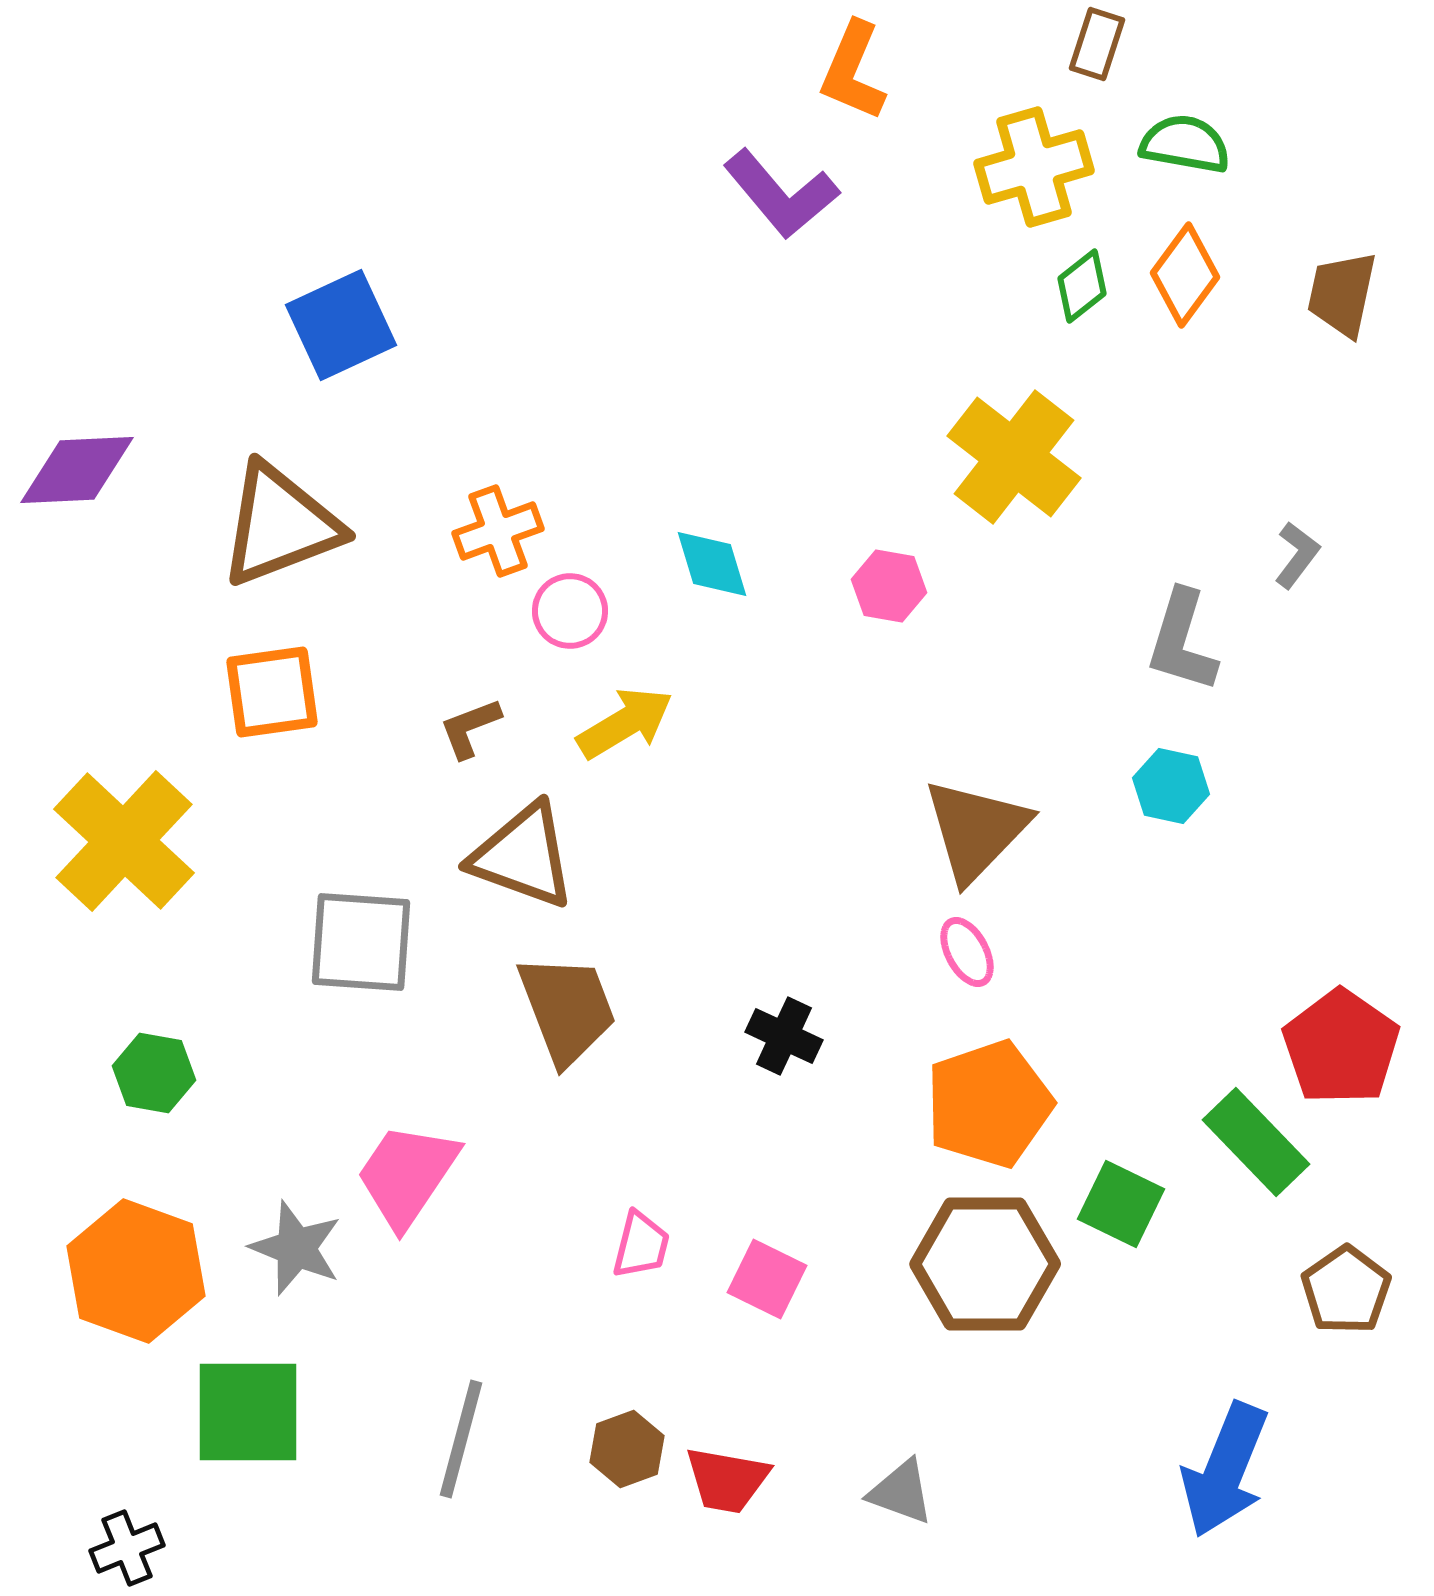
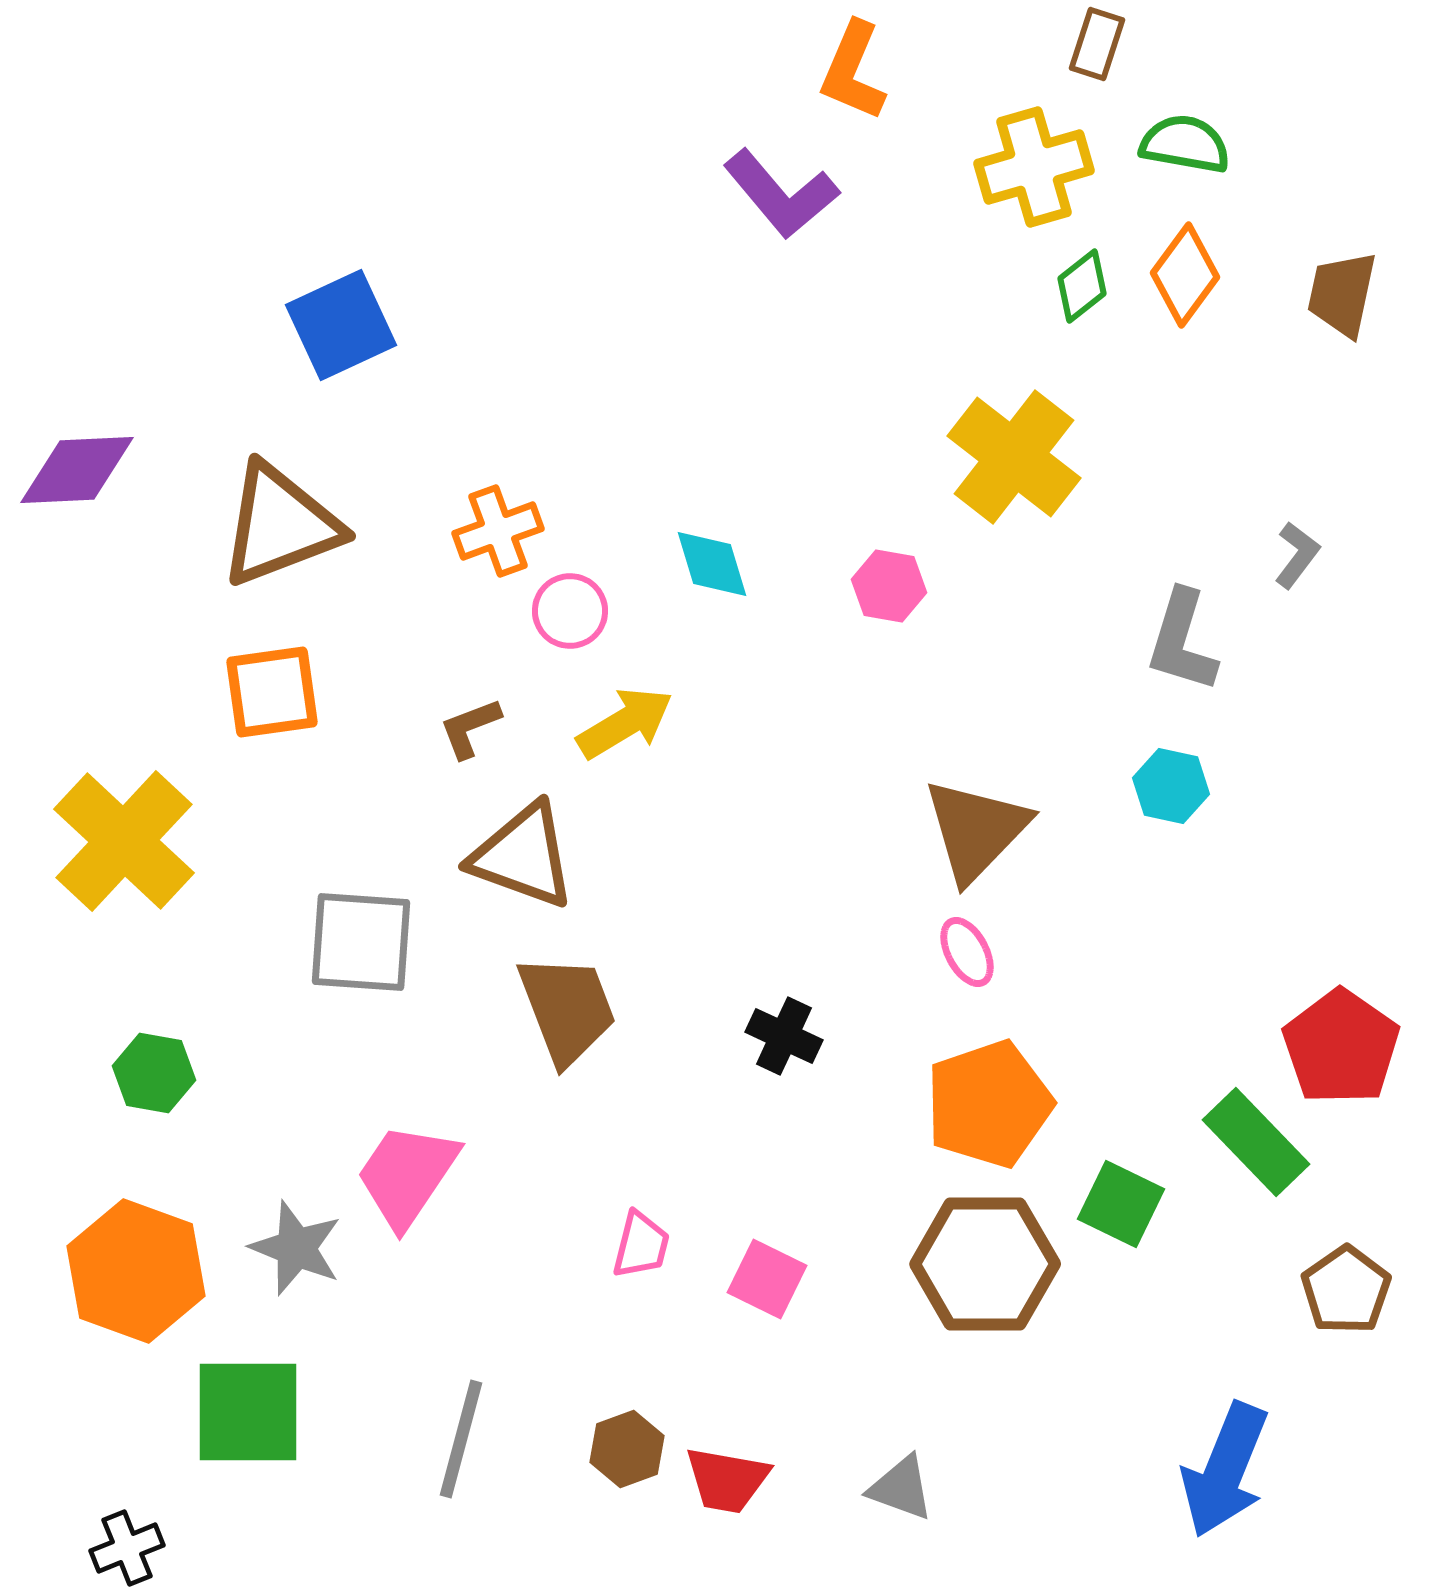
gray triangle at (901, 1492): moved 4 px up
